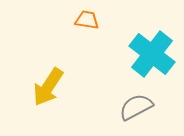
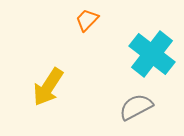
orange trapezoid: rotated 55 degrees counterclockwise
